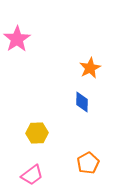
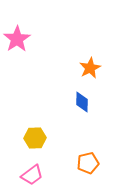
yellow hexagon: moved 2 px left, 5 px down
orange pentagon: rotated 15 degrees clockwise
